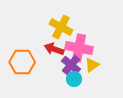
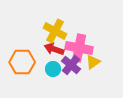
yellow cross: moved 6 px left, 4 px down
yellow triangle: moved 1 px right, 3 px up
cyan circle: moved 21 px left, 10 px up
